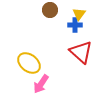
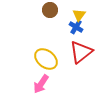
yellow triangle: moved 1 px down
blue cross: moved 1 px right, 2 px down; rotated 32 degrees clockwise
red triangle: rotated 40 degrees clockwise
yellow ellipse: moved 17 px right, 4 px up
